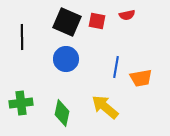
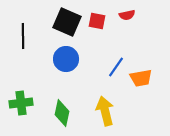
black line: moved 1 px right, 1 px up
blue line: rotated 25 degrees clockwise
yellow arrow: moved 4 px down; rotated 36 degrees clockwise
